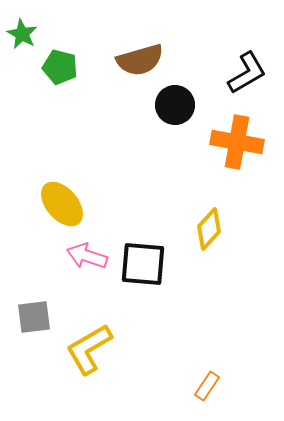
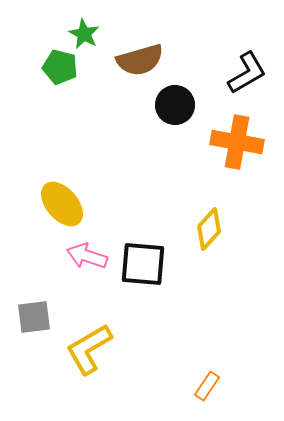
green star: moved 62 px right
